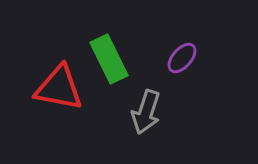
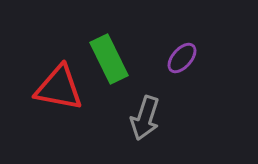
gray arrow: moved 1 px left, 6 px down
